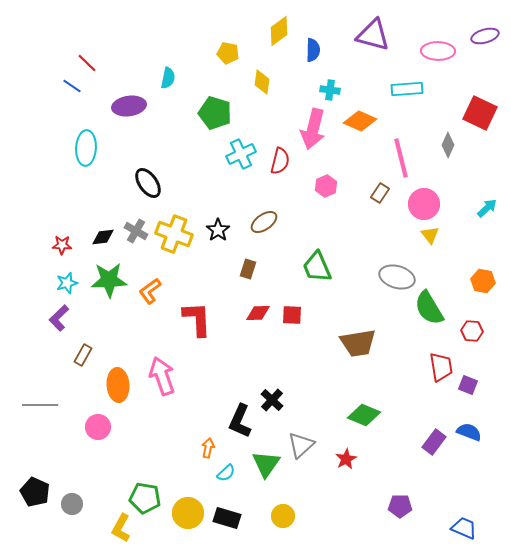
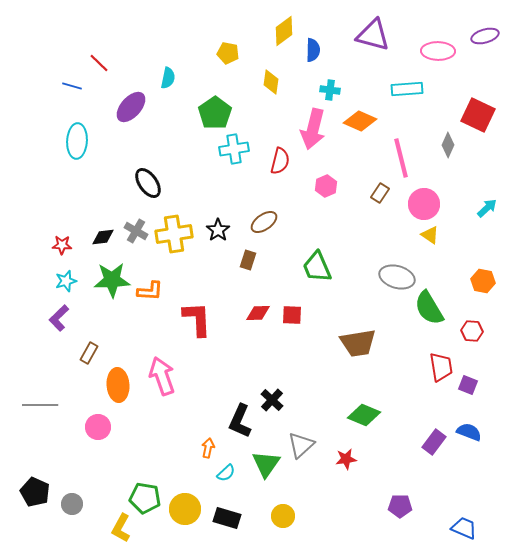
yellow diamond at (279, 31): moved 5 px right
red line at (87, 63): moved 12 px right
yellow diamond at (262, 82): moved 9 px right
blue line at (72, 86): rotated 18 degrees counterclockwise
purple ellipse at (129, 106): moved 2 px right, 1 px down; rotated 40 degrees counterclockwise
green pentagon at (215, 113): rotated 20 degrees clockwise
red square at (480, 113): moved 2 px left, 2 px down
cyan ellipse at (86, 148): moved 9 px left, 7 px up
cyan cross at (241, 154): moved 7 px left, 5 px up; rotated 16 degrees clockwise
yellow cross at (174, 234): rotated 30 degrees counterclockwise
yellow triangle at (430, 235): rotated 18 degrees counterclockwise
brown rectangle at (248, 269): moved 9 px up
green star at (109, 280): moved 3 px right
cyan star at (67, 283): moved 1 px left, 2 px up
orange L-shape at (150, 291): rotated 140 degrees counterclockwise
brown rectangle at (83, 355): moved 6 px right, 2 px up
red star at (346, 459): rotated 20 degrees clockwise
yellow circle at (188, 513): moved 3 px left, 4 px up
